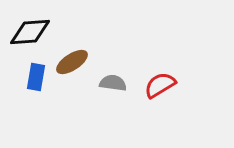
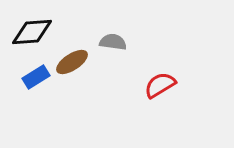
black diamond: moved 2 px right
blue rectangle: rotated 48 degrees clockwise
gray semicircle: moved 41 px up
